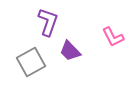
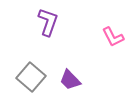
purple trapezoid: moved 29 px down
gray square: moved 15 px down; rotated 20 degrees counterclockwise
